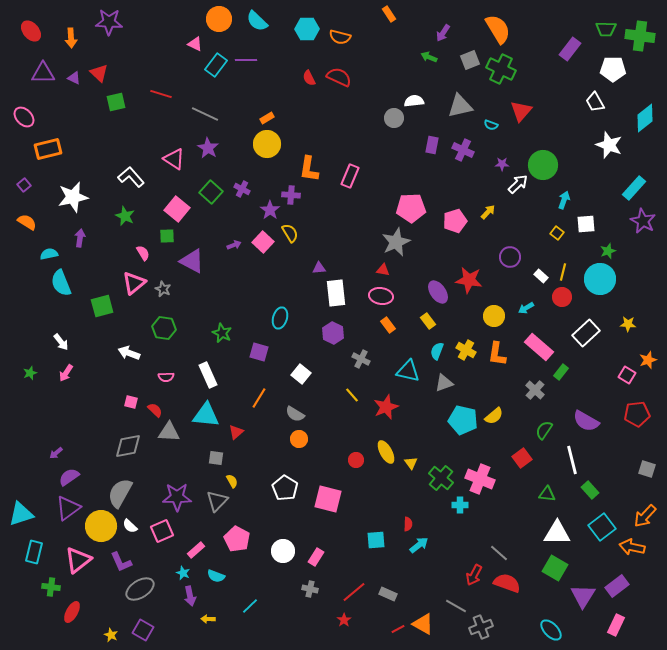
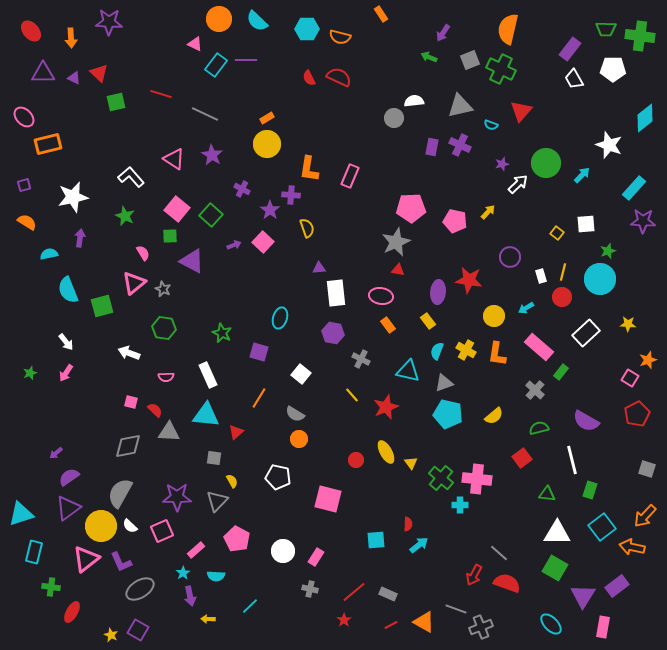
orange rectangle at (389, 14): moved 8 px left
orange semicircle at (498, 29): moved 10 px right; rotated 136 degrees counterclockwise
white trapezoid at (595, 102): moved 21 px left, 23 px up
purple rectangle at (432, 145): moved 2 px down
purple star at (208, 148): moved 4 px right, 7 px down
orange rectangle at (48, 149): moved 5 px up
purple cross at (463, 150): moved 3 px left, 5 px up
purple star at (502, 164): rotated 16 degrees counterclockwise
green circle at (543, 165): moved 3 px right, 2 px up
purple square at (24, 185): rotated 24 degrees clockwise
green square at (211, 192): moved 23 px down
cyan arrow at (564, 200): moved 18 px right, 25 px up; rotated 24 degrees clockwise
pink pentagon at (455, 221): rotated 30 degrees clockwise
purple star at (643, 221): rotated 25 degrees counterclockwise
yellow semicircle at (290, 233): moved 17 px right, 5 px up; rotated 12 degrees clockwise
green square at (167, 236): moved 3 px right
red triangle at (383, 270): moved 15 px right
white rectangle at (541, 276): rotated 32 degrees clockwise
cyan semicircle at (61, 283): moved 7 px right, 7 px down
purple ellipse at (438, 292): rotated 40 degrees clockwise
purple hexagon at (333, 333): rotated 15 degrees counterclockwise
white arrow at (61, 342): moved 5 px right
pink square at (627, 375): moved 3 px right, 3 px down
red pentagon at (637, 414): rotated 20 degrees counterclockwise
cyan pentagon at (463, 420): moved 15 px left, 6 px up
green semicircle at (544, 430): moved 5 px left, 2 px up; rotated 42 degrees clockwise
gray square at (216, 458): moved 2 px left
pink cross at (480, 479): moved 3 px left; rotated 16 degrees counterclockwise
white pentagon at (285, 488): moved 7 px left, 11 px up; rotated 20 degrees counterclockwise
green rectangle at (590, 490): rotated 60 degrees clockwise
pink triangle at (78, 560): moved 8 px right, 1 px up
cyan star at (183, 573): rotated 16 degrees clockwise
cyan semicircle at (216, 576): rotated 18 degrees counterclockwise
gray line at (456, 606): moved 3 px down; rotated 10 degrees counterclockwise
orange triangle at (423, 624): moved 1 px right, 2 px up
pink rectangle at (616, 625): moved 13 px left, 2 px down; rotated 15 degrees counterclockwise
red line at (398, 629): moved 7 px left, 4 px up
purple square at (143, 630): moved 5 px left
cyan ellipse at (551, 630): moved 6 px up
